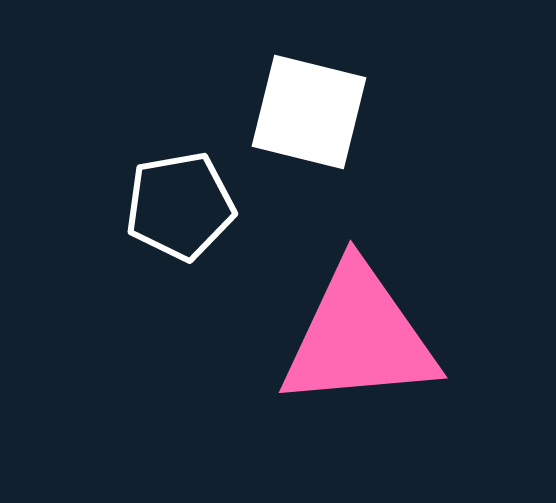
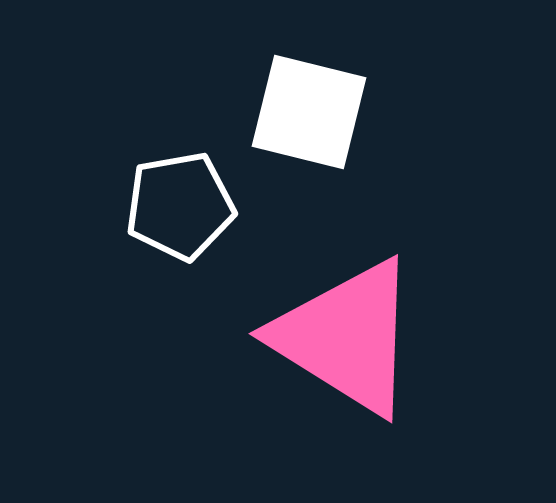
pink triangle: moved 13 px left; rotated 37 degrees clockwise
